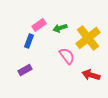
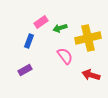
pink rectangle: moved 2 px right, 3 px up
yellow cross: rotated 25 degrees clockwise
pink semicircle: moved 2 px left
